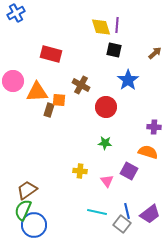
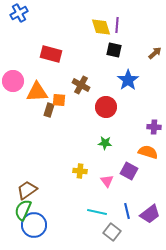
blue cross: moved 3 px right
gray square: moved 10 px left, 8 px down
